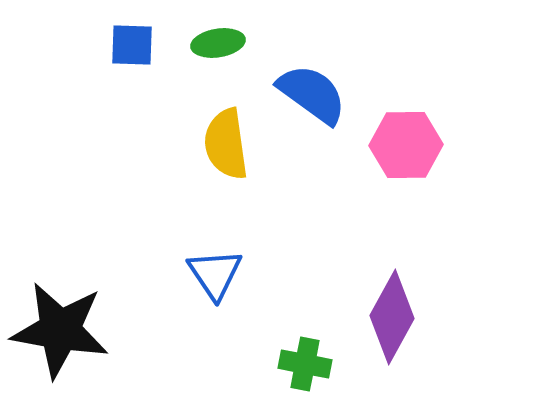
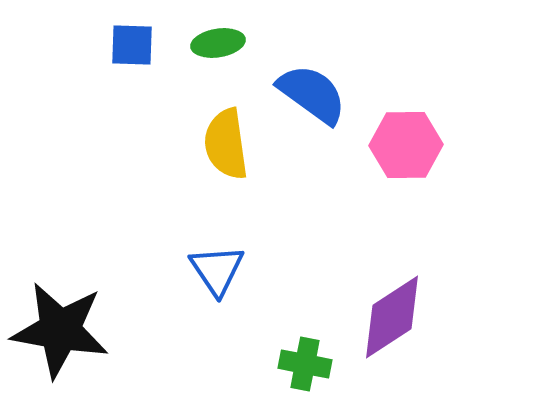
blue triangle: moved 2 px right, 4 px up
purple diamond: rotated 28 degrees clockwise
